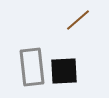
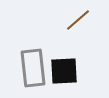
gray rectangle: moved 1 px right, 1 px down
